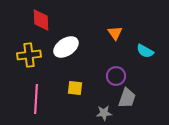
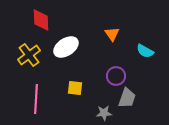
orange triangle: moved 3 px left, 1 px down
yellow cross: rotated 30 degrees counterclockwise
